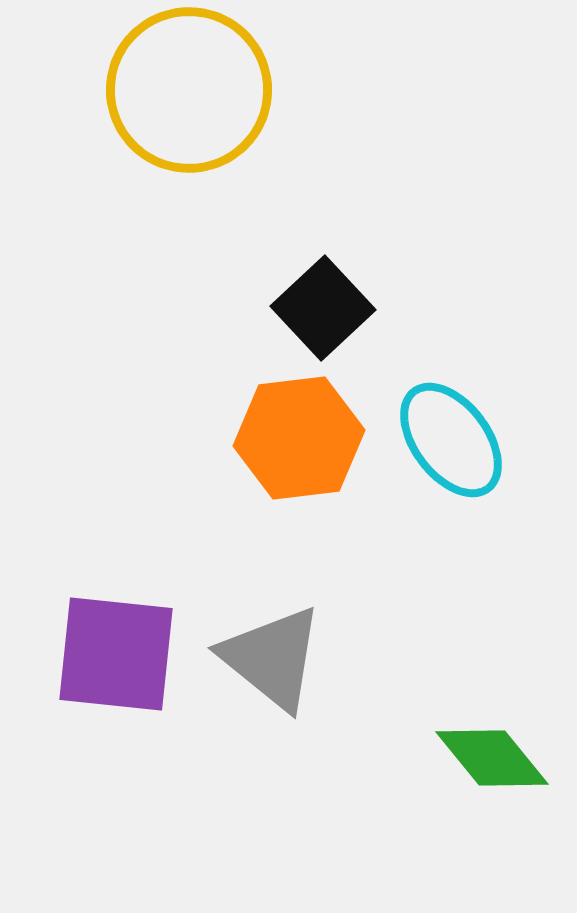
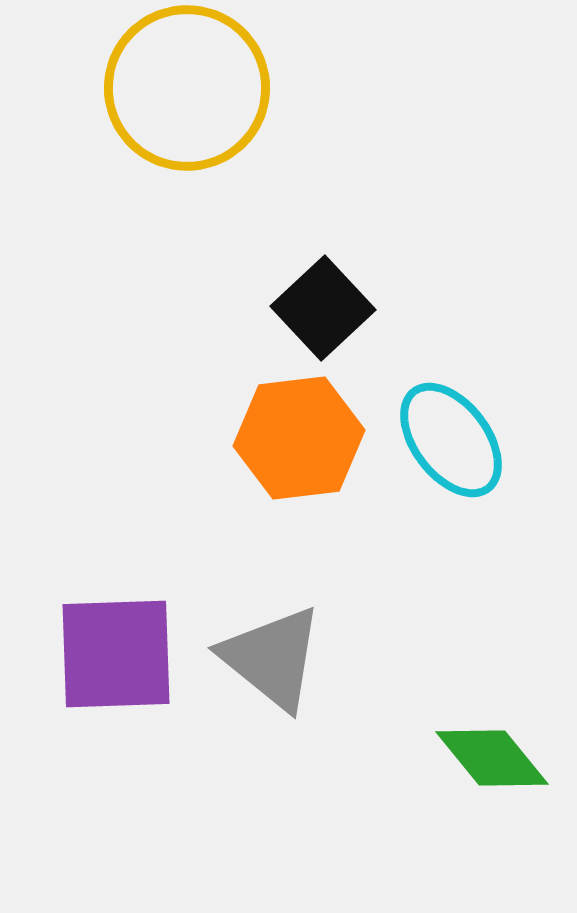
yellow circle: moved 2 px left, 2 px up
purple square: rotated 8 degrees counterclockwise
